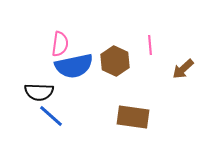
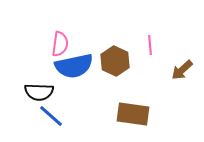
brown arrow: moved 1 px left, 1 px down
brown rectangle: moved 3 px up
